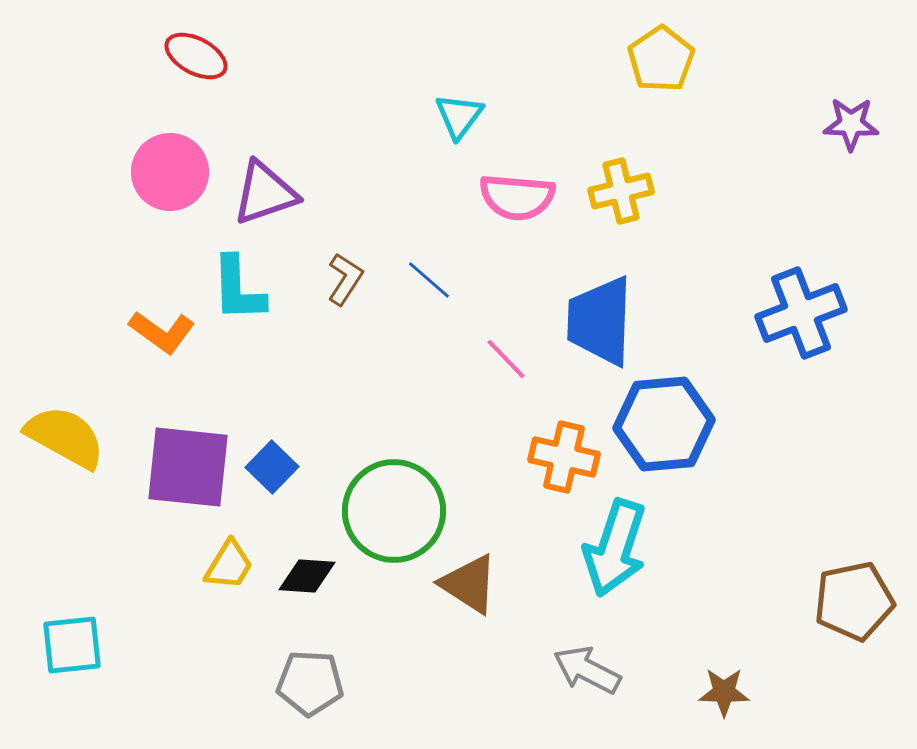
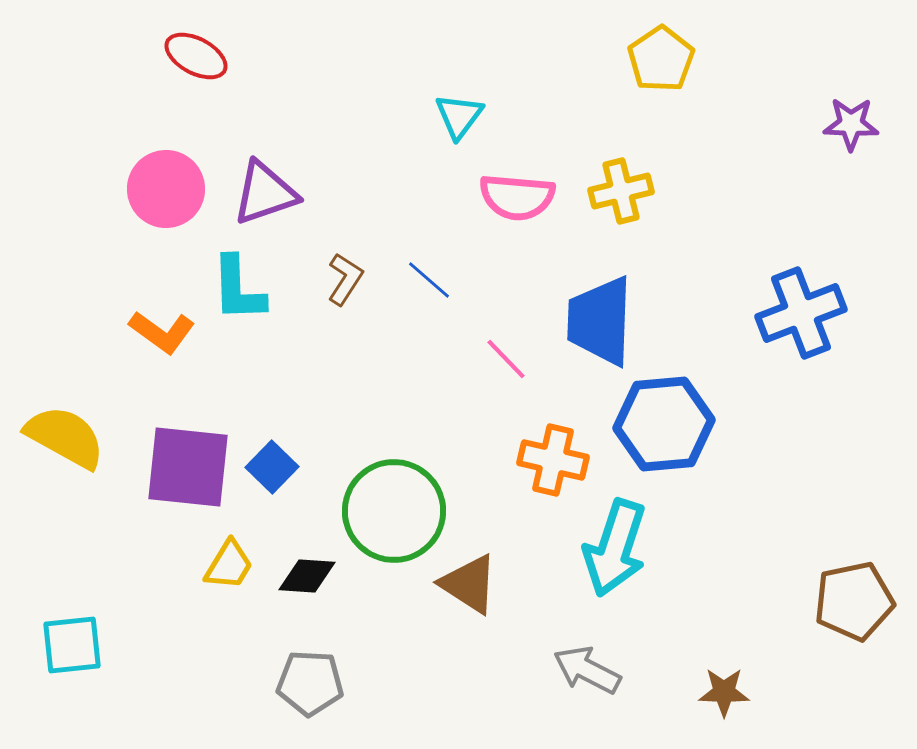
pink circle: moved 4 px left, 17 px down
orange cross: moved 11 px left, 3 px down
